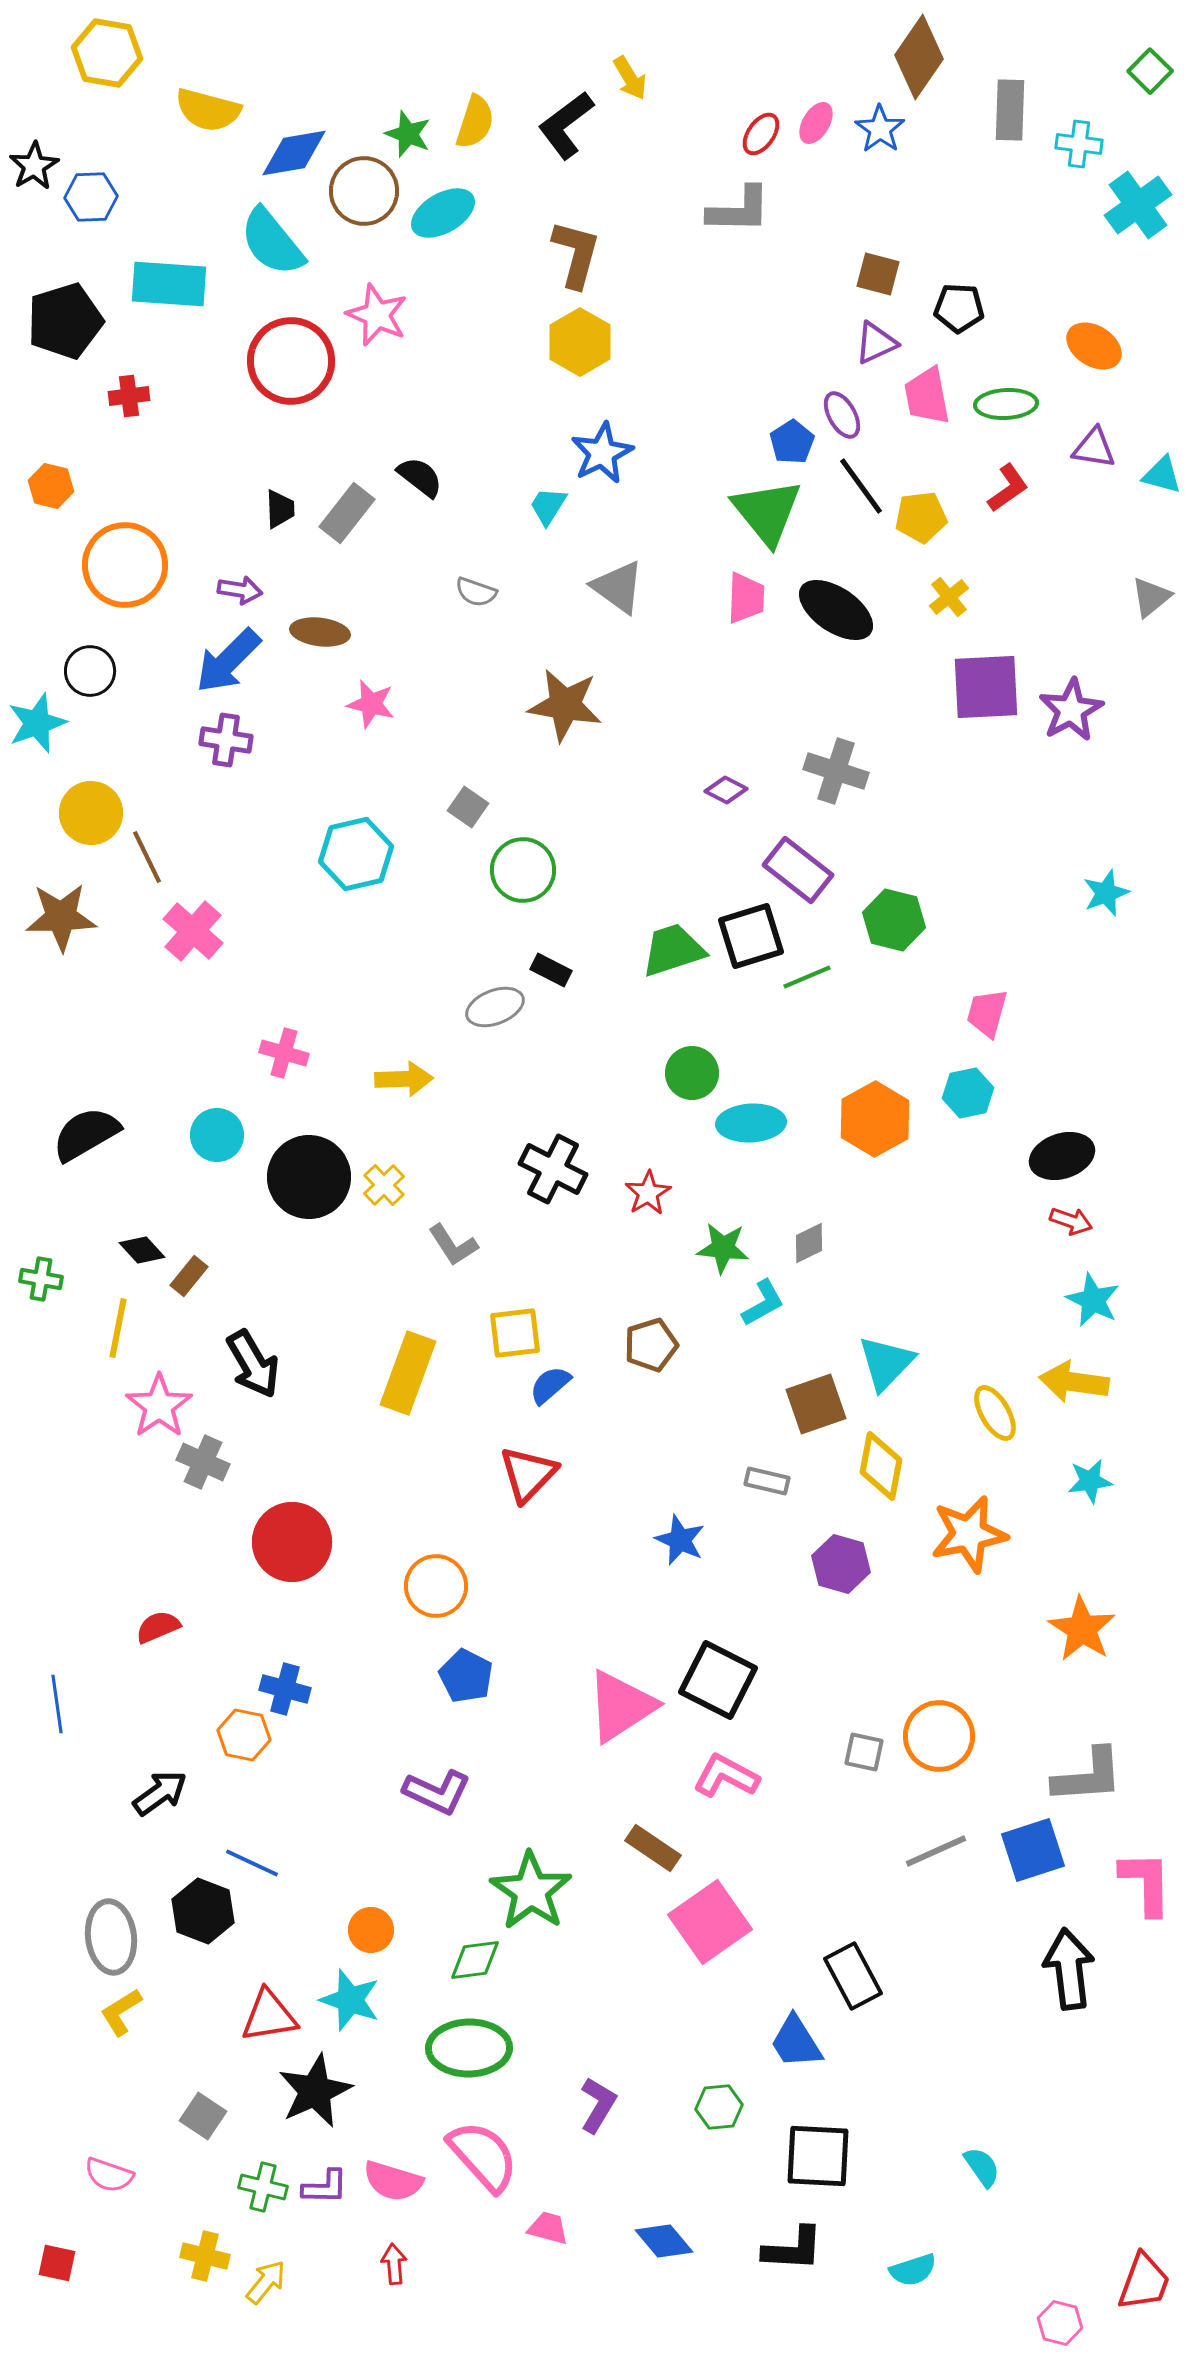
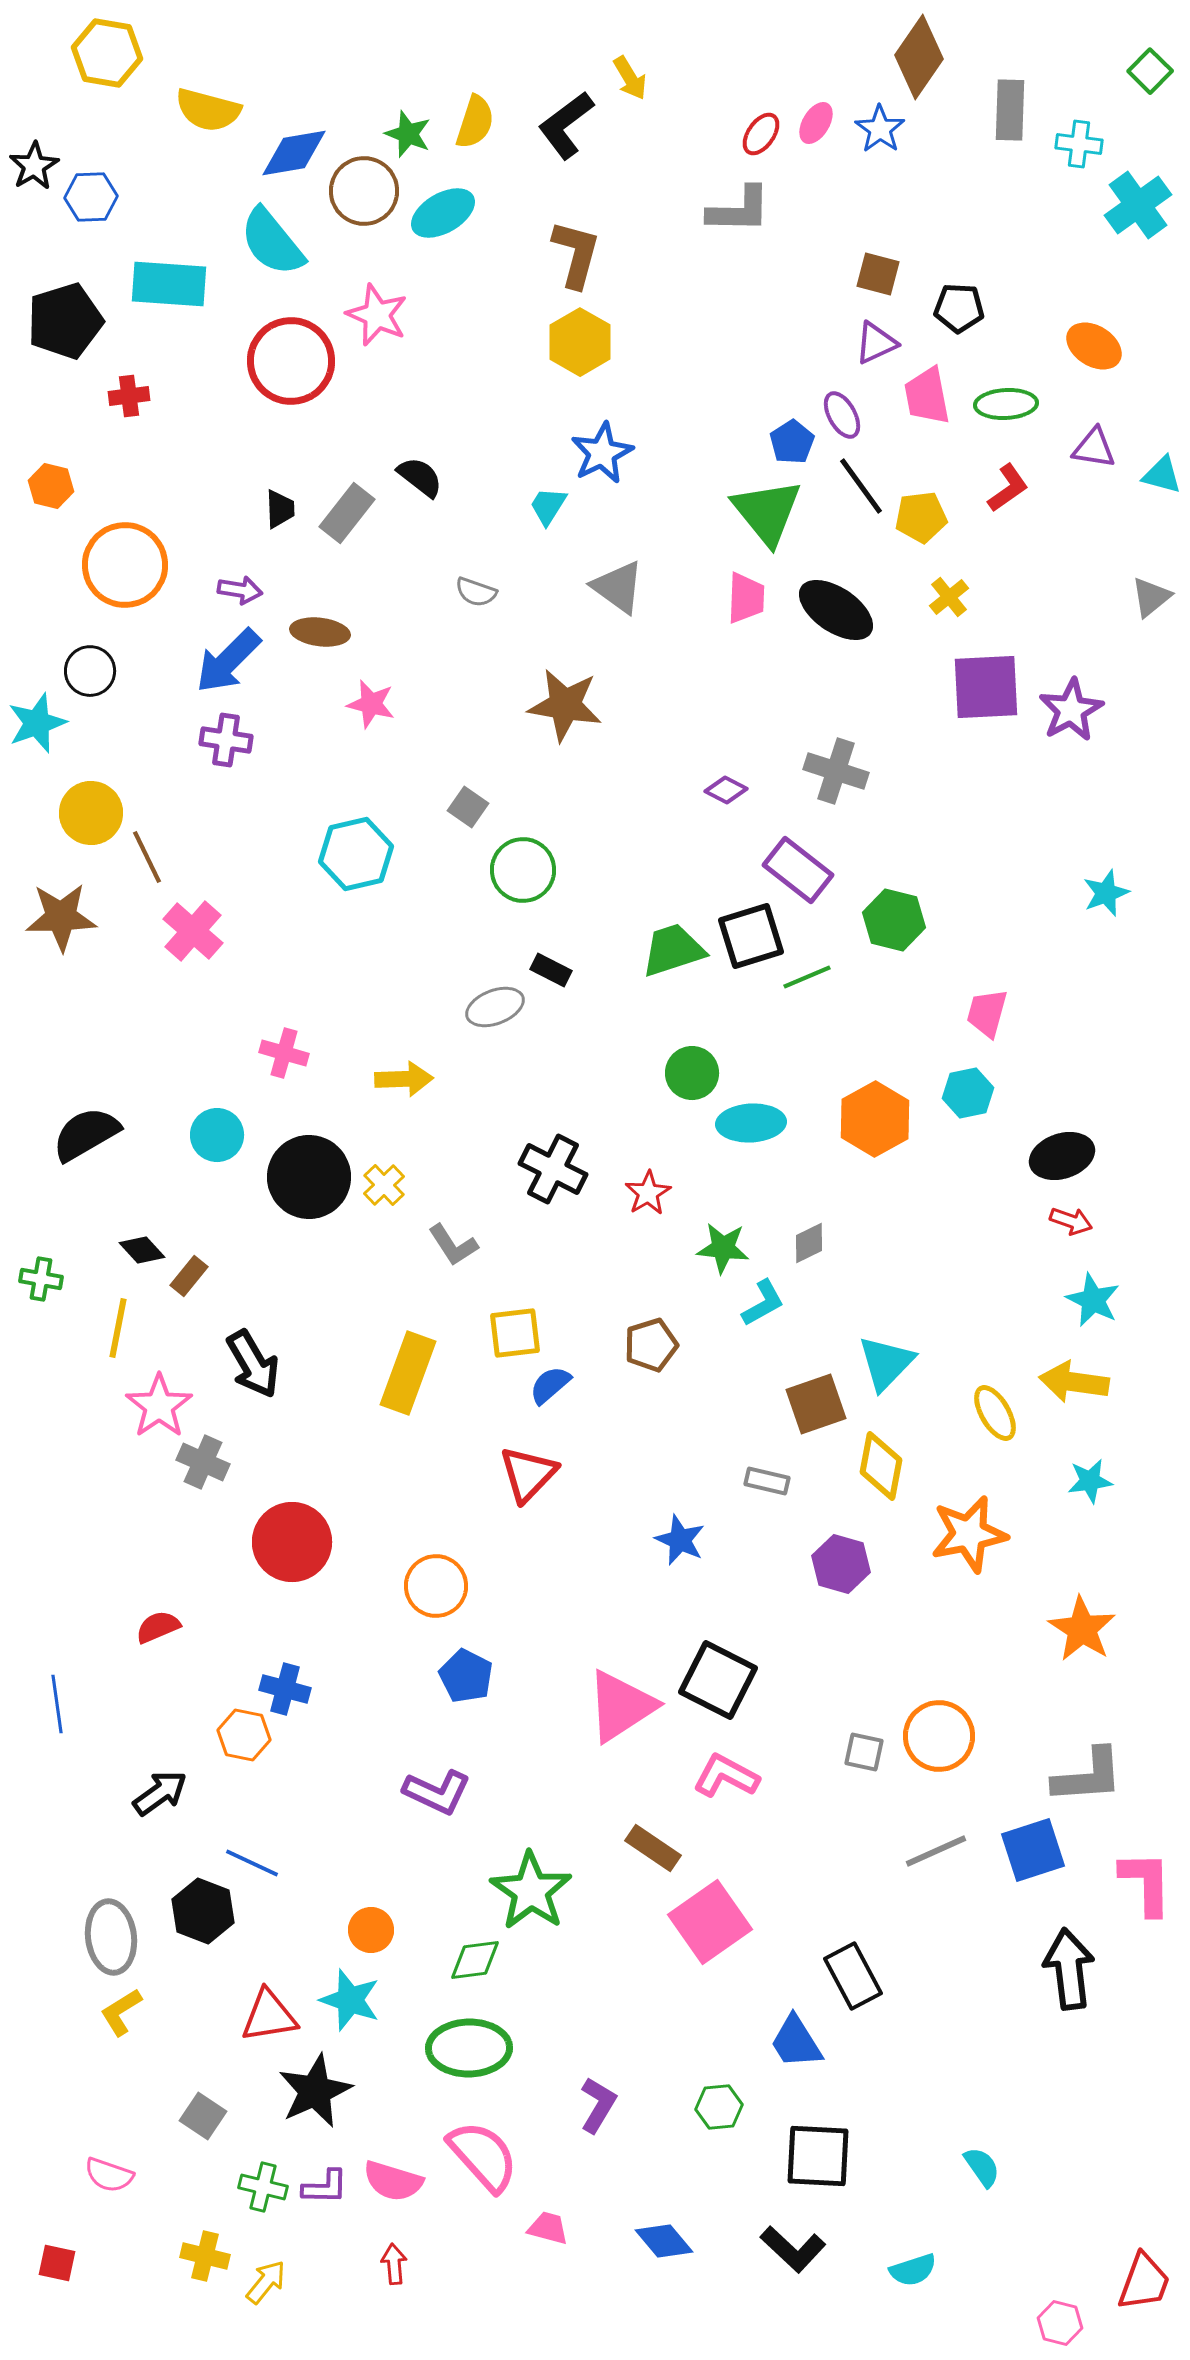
black L-shape at (793, 2249): rotated 40 degrees clockwise
